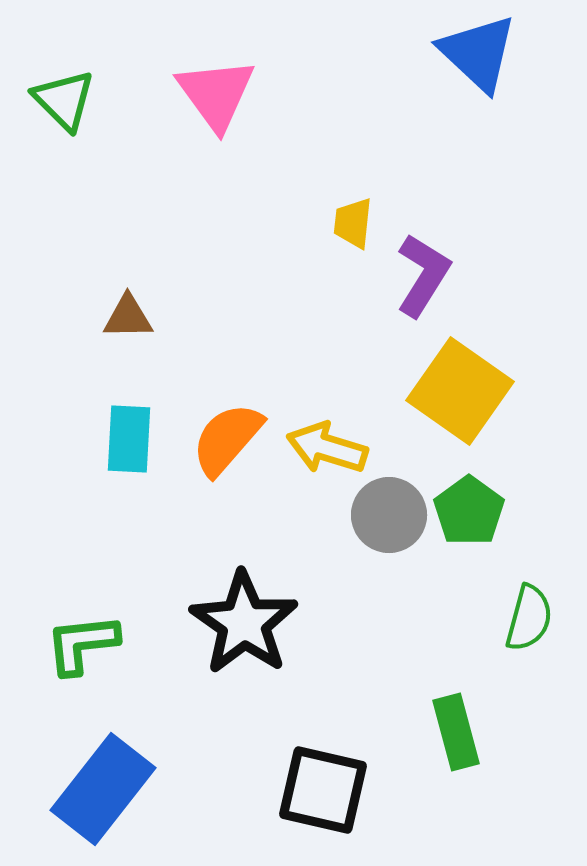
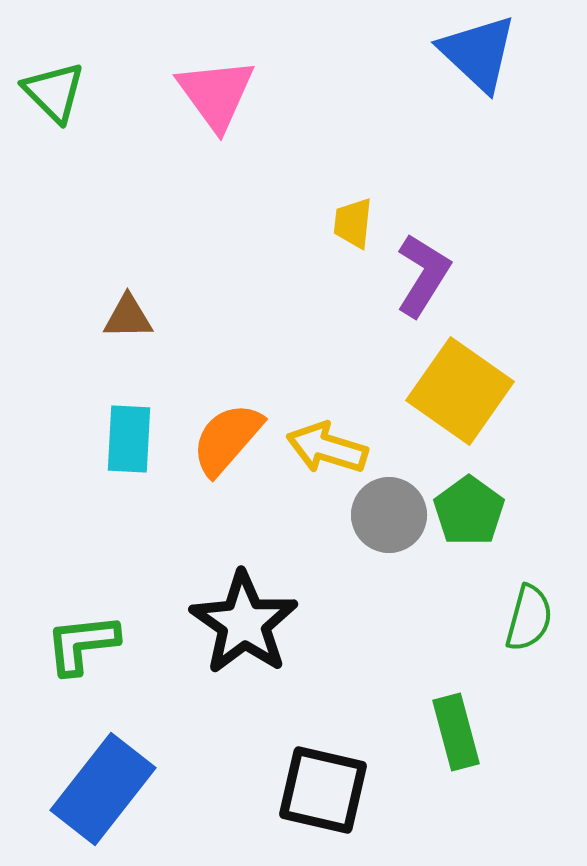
green triangle: moved 10 px left, 8 px up
